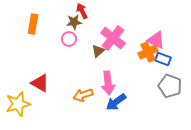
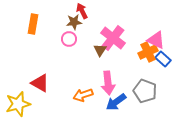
brown triangle: moved 2 px right, 1 px up; rotated 16 degrees counterclockwise
blue rectangle: rotated 21 degrees clockwise
gray pentagon: moved 25 px left, 5 px down
